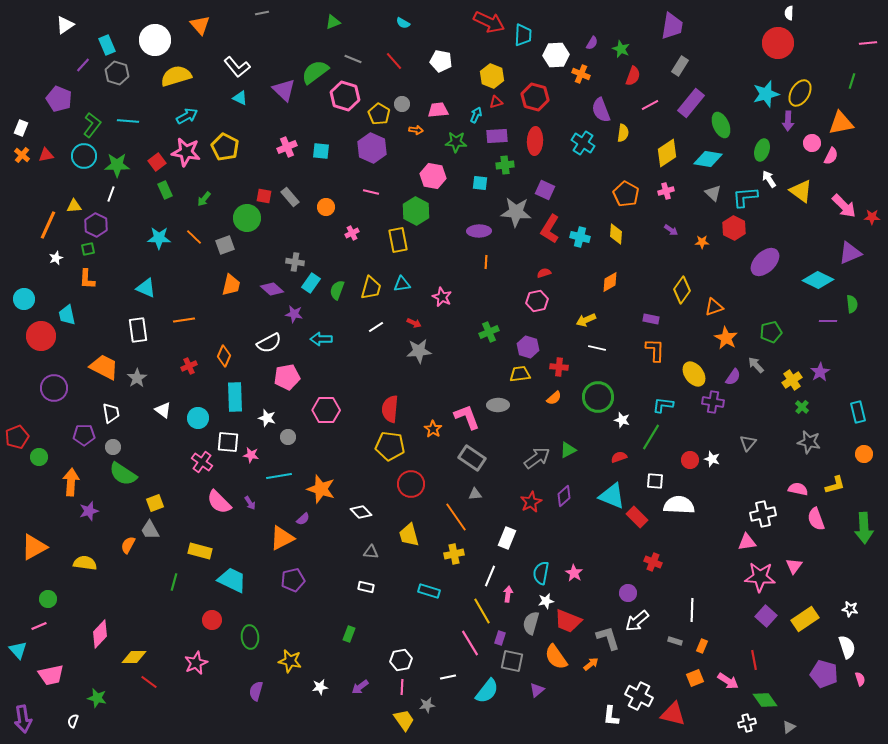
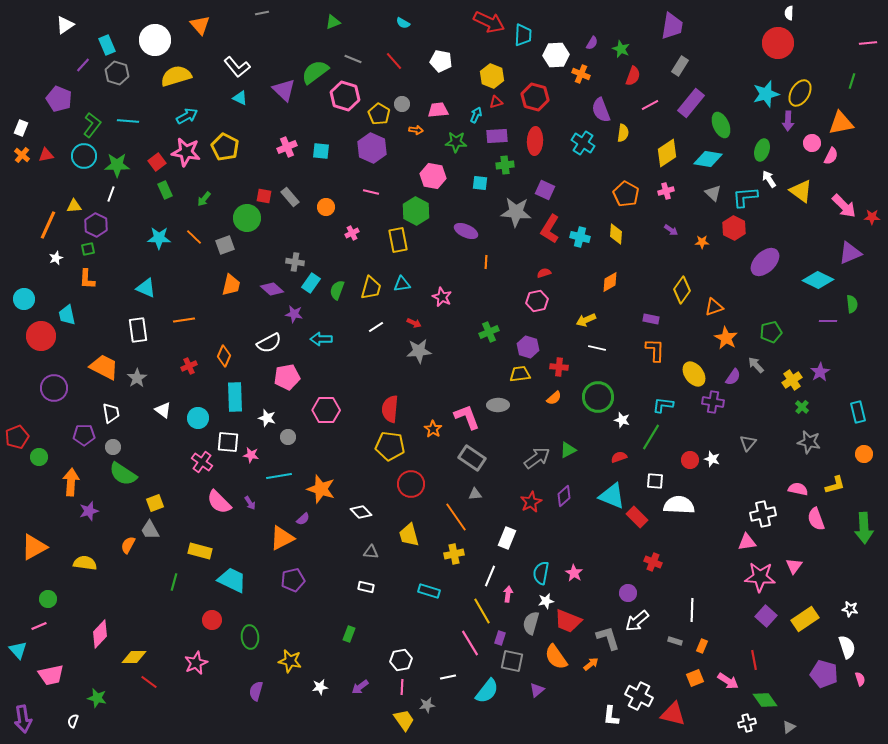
purple ellipse at (479, 231): moved 13 px left; rotated 25 degrees clockwise
